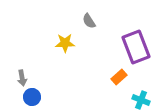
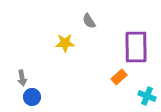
purple rectangle: rotated 20 degrees clockwise
cyan cross: moved 6 px right, 4 px up
